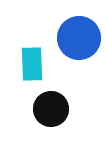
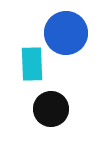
blue circle: moved 13 px left, 5 px up
